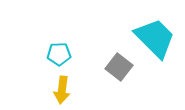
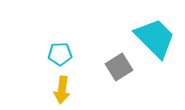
cyan pentagon: moved 1 px right
gray square: rotated 20 degrees clockwise
